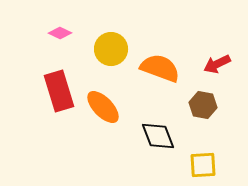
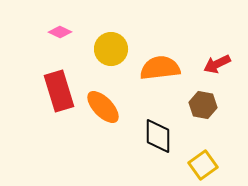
pink diamond: moved 1 px up
orange semicircle: rotated 27 degrees counterclockwise
black diamond: rotated 21 degrees clockwise
yellow square: rotated 32 degrees counterclockwise
